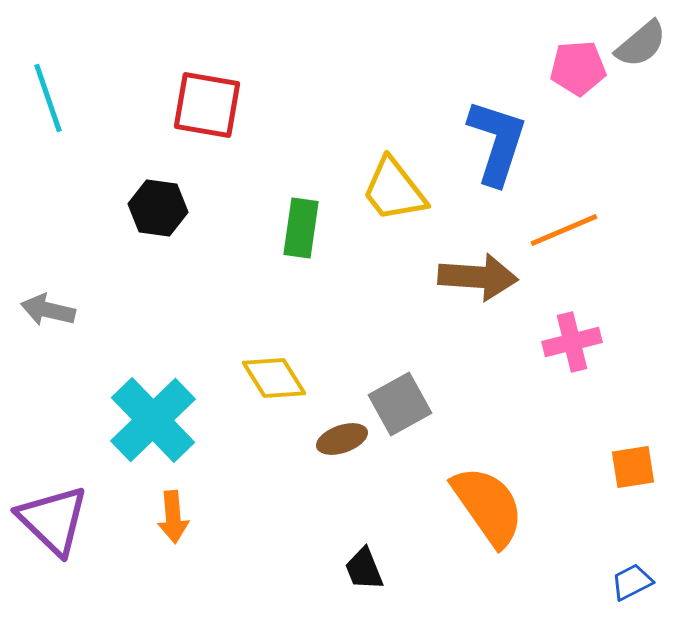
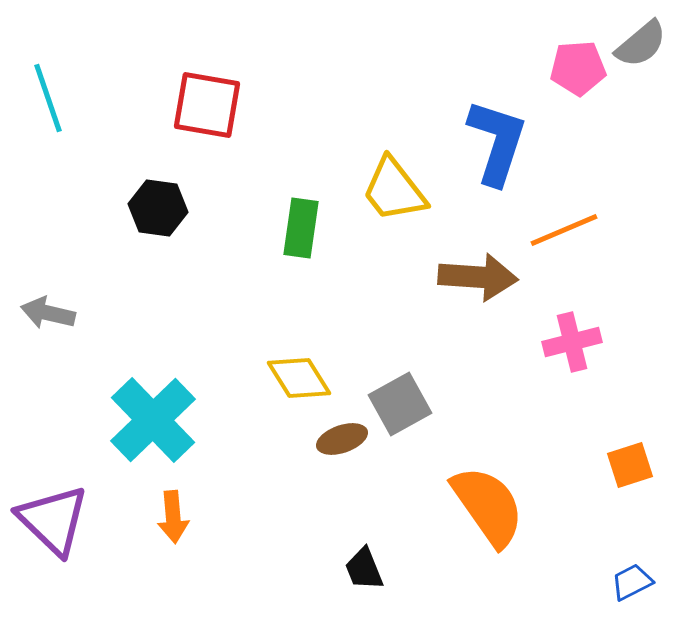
gray arrow: moved 3 px down
yellow diamond: moved 25 px right
orange square: moved 3 px left, 2 px up; rotated 9 degrees counterclockwise
